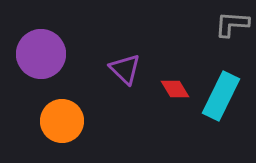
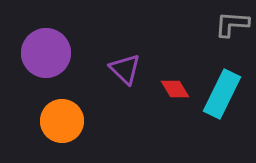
purple circle: moved 5 px right, 1 px up
cyan rectangle: moved 1 px right, 2 px up
